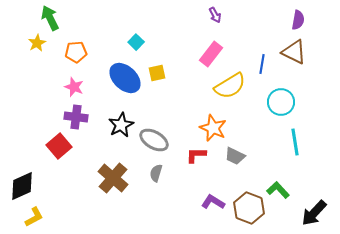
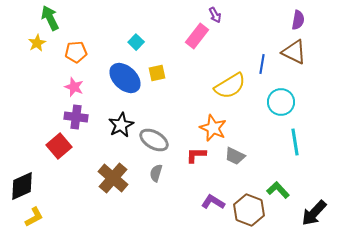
pink rectangle: moved 14 px left, 18 px up
brown hexagon: moved 2 px down
